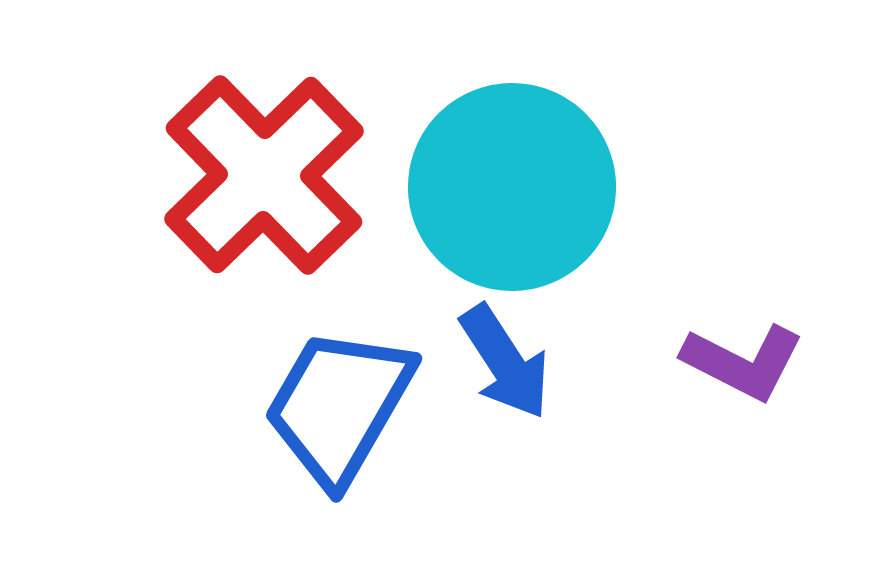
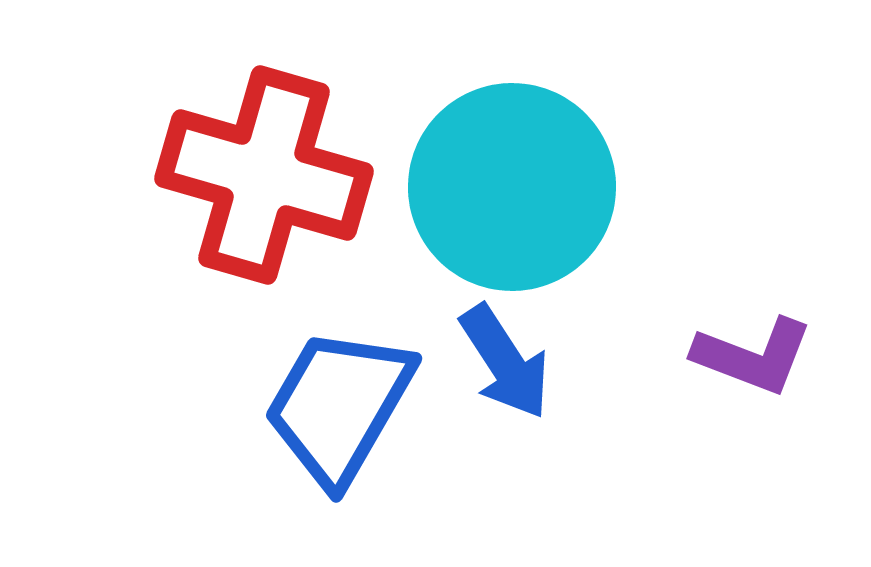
red cross: rotated 30 degrees counterclockwise
purple L-shape: moved 10 px right, 6 px up; rotated 6 degrees counterclockwise
